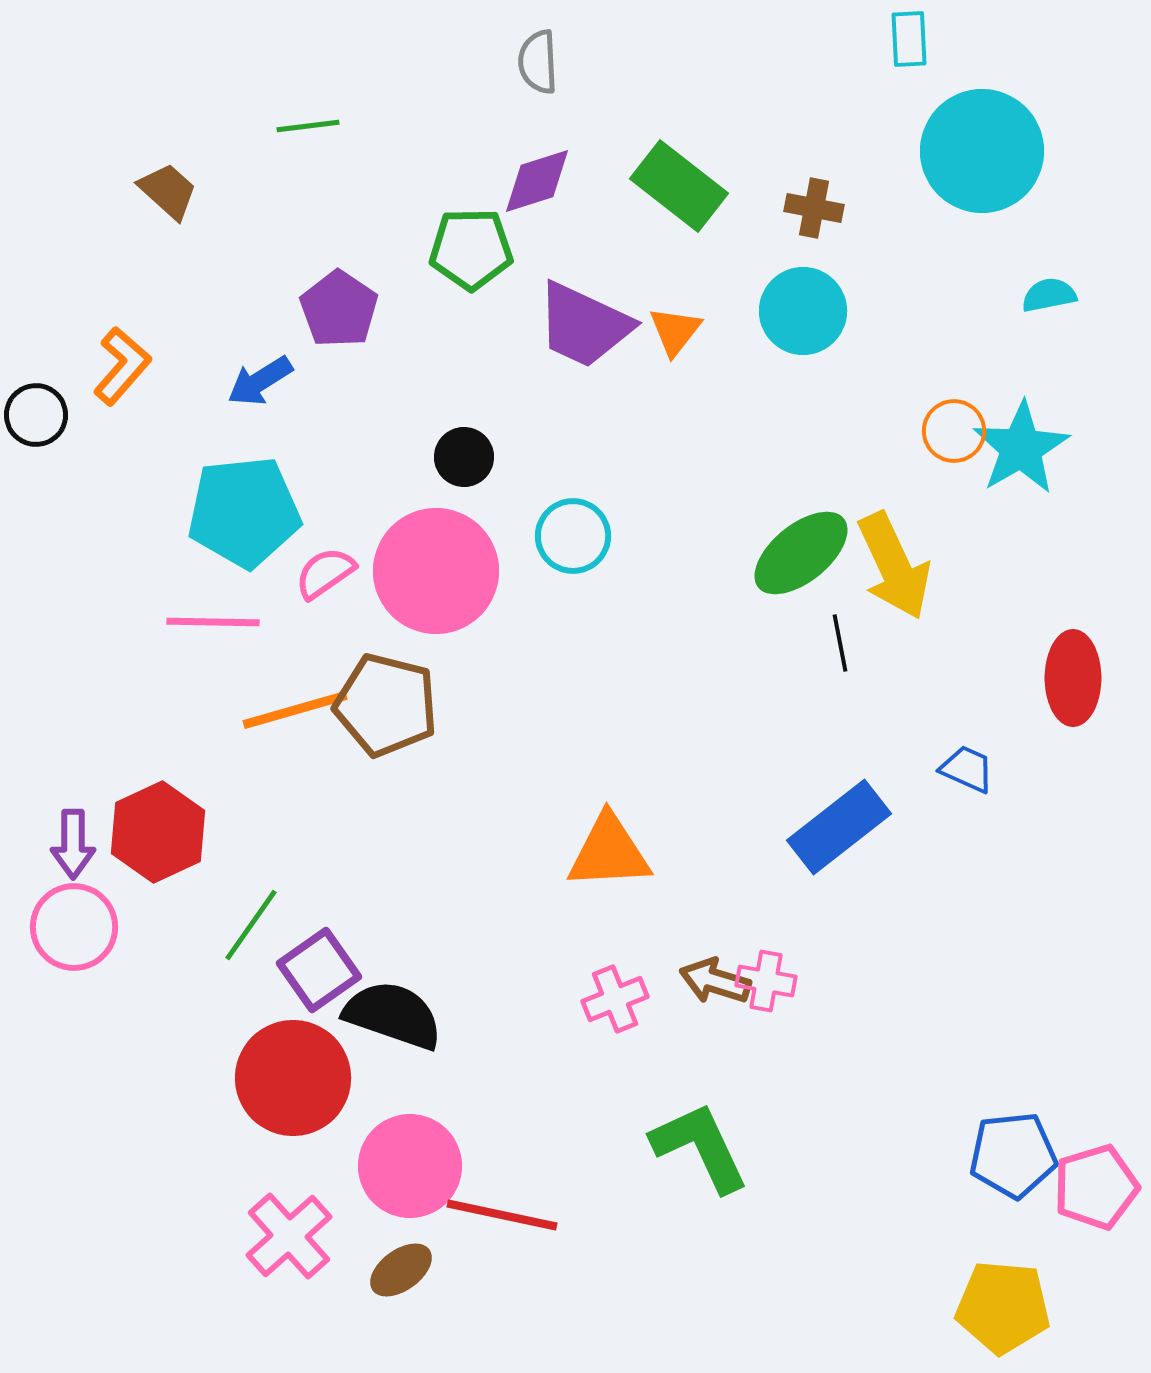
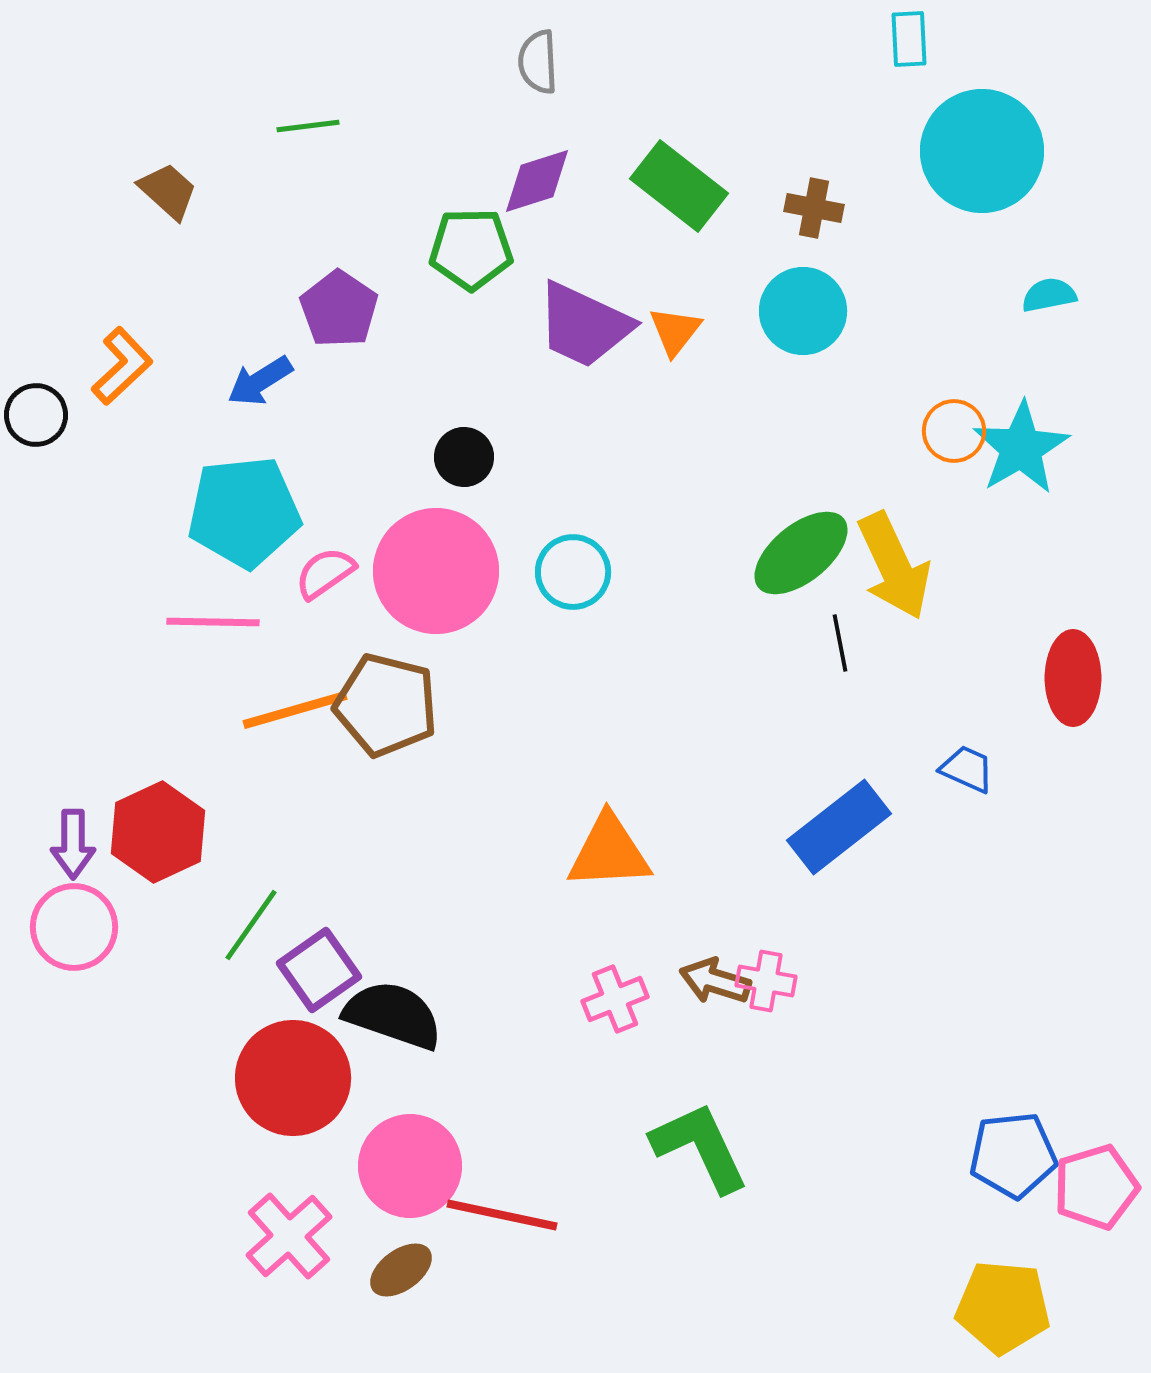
orange L-shape at (122, 366): rotated 6 degrees clockwise
cyan circle at (573, 536): moved 36 px down
